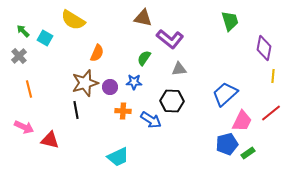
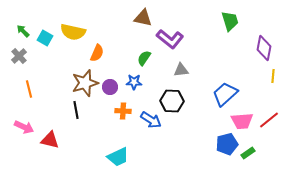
yellow semicircle: moved 12 px down; rotated 20 degrees counterclockwise
gray triangle: moved 2 px right, 1 px down
red line: moved 2 px left, 7 px down
pink trapezoid: rotated 60 degrees clockwise
